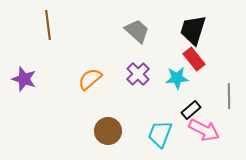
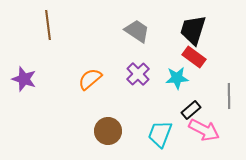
gray trapezoid: rotated 8 degrees counterclockwise
red rectangle: moved 2 px up; rotated 15 degrees counterclockwise
